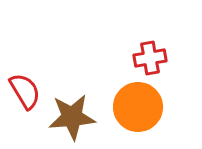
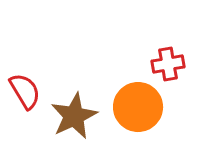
red cross: moved 18 px right, 6 px down
brown star: moved 2 px right, 1 px up; rotated 21 degrees counterclockwise
